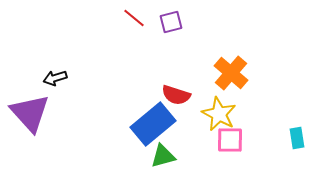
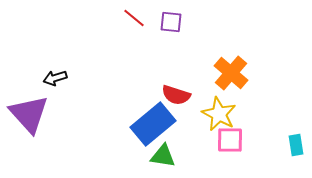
purple square: rotated 20 degrees clockwise
purple triangle: moved 1 px left, 1 px down
cyan rectangle: moved 1 px left, 7 px down
green triangle: rotated 24 degrees clockwise
